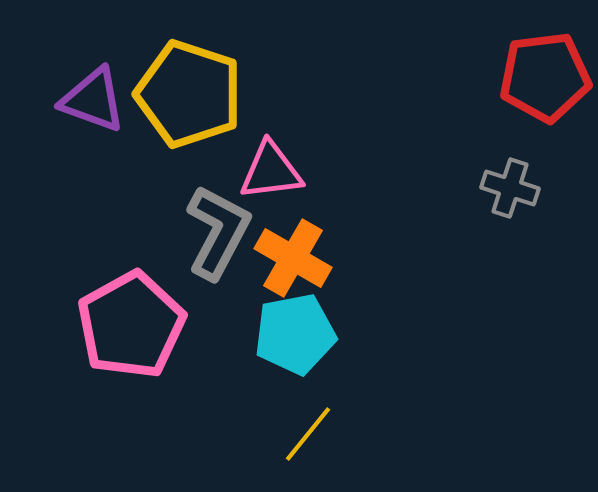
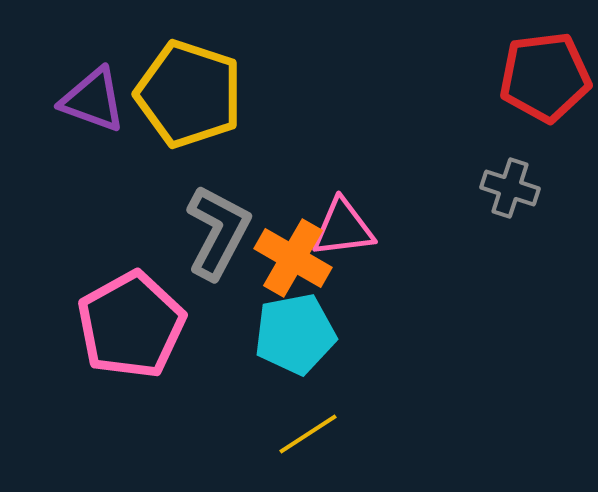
pink triangle: moved 72 px right, 57 px down
yellow line: rotated 18 degrees clockwise
